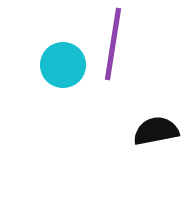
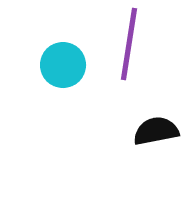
purple line: moved 16 px right
